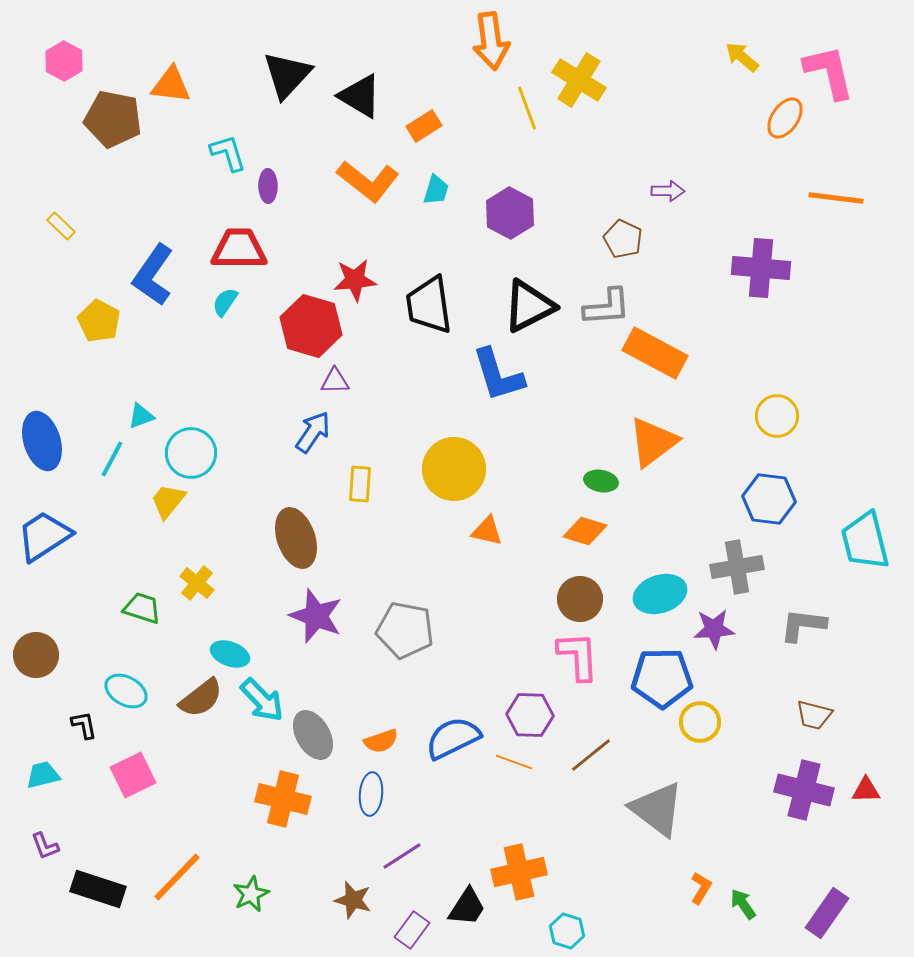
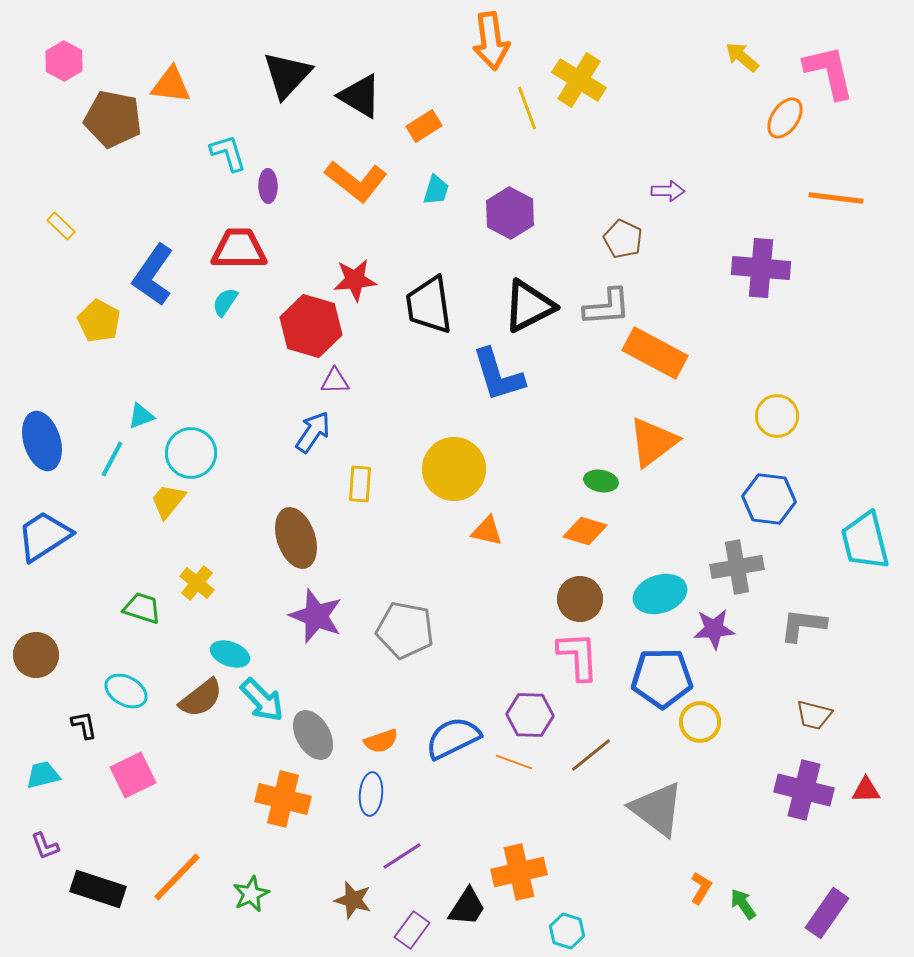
orange L-shape at (368, 181): moved 12 px left
